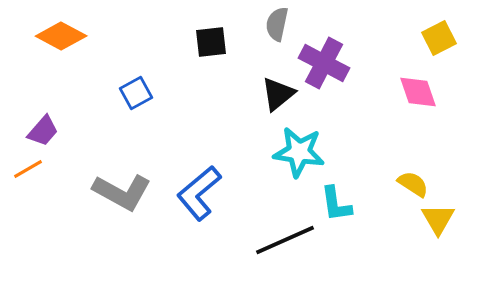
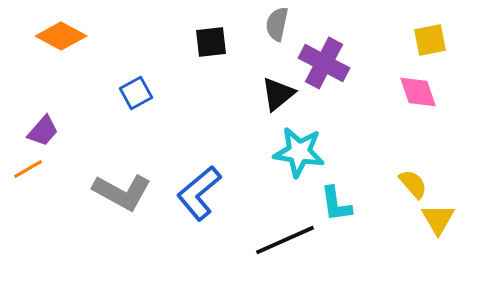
yellow square: moved 9 px left, 2 px down; rotated 16 degrees clockwise
yellow semicircle: rotated 16 degrees clockwise
